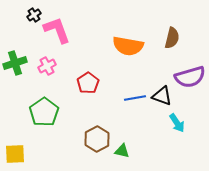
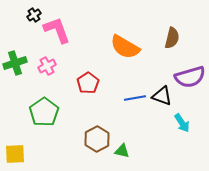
orange semicircle: moved 3 px left, 1 px down; rotated 20 degrees clockwise
cyan arrow: moved 5 px right
